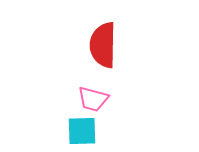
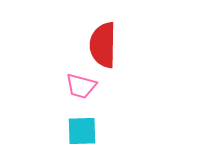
pink trapezoid: moved 12 px left, 13 px up
